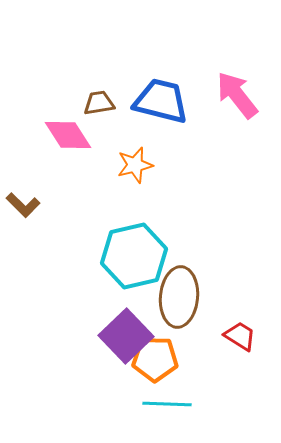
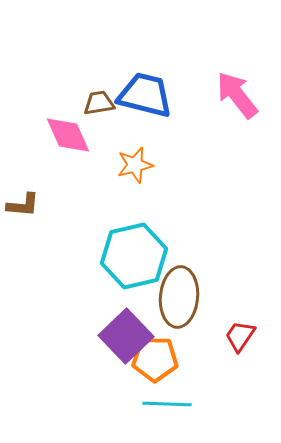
blue trapezoid: moved 16 px left, 6 px up
pink diamond: rotated 9 degrees clockwise
brown L-shape: rotated 40 degrees counterclockwise
red trapezoid: rotated 88 degrees counterclockwise
